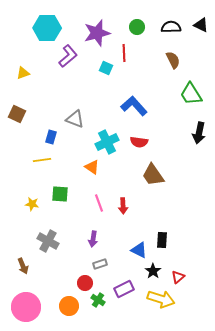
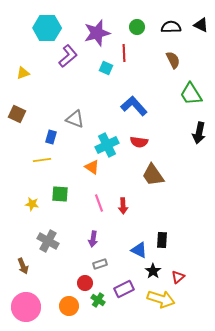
cyan cross: moved 3 px down
